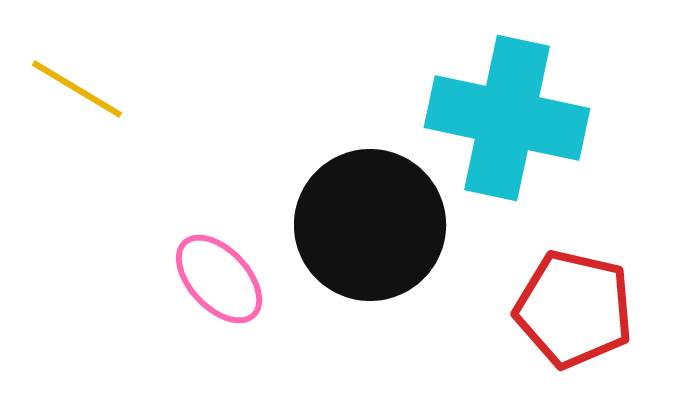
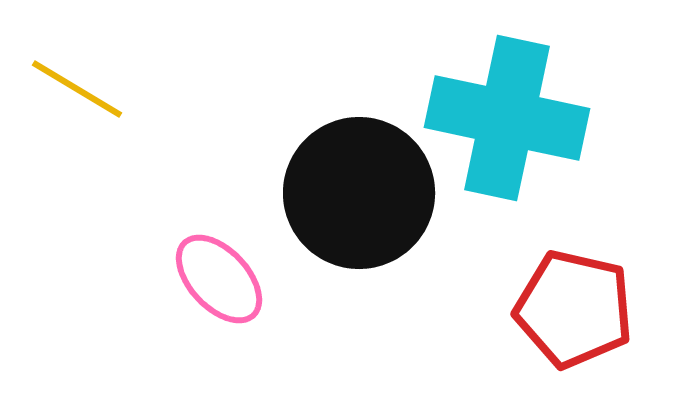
black circle: moved 11 px left, 32 px up
